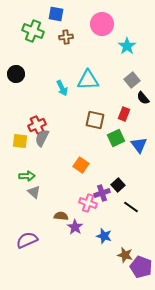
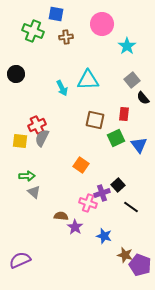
red rectangle: rotated 16 degrees counterclockwise
purple semicircle: moved 7 px left, 20 px down
purple pentagon: moved 1 px left, 2 px up
